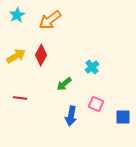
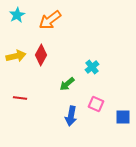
yellow arrow: rotated 18 degrees clockwise
green arrow: moved 3 px right
